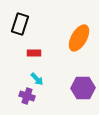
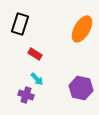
orange ellipse: moved 3 px right, 9 px up
red rectangle: moved 1 px right, 1 px down; rotated 32 degrees clockwise
purple hexagon: moved 2 px left; rotated 15 degrees clockwise
purple cross: moved 1 px left, 1 px up
